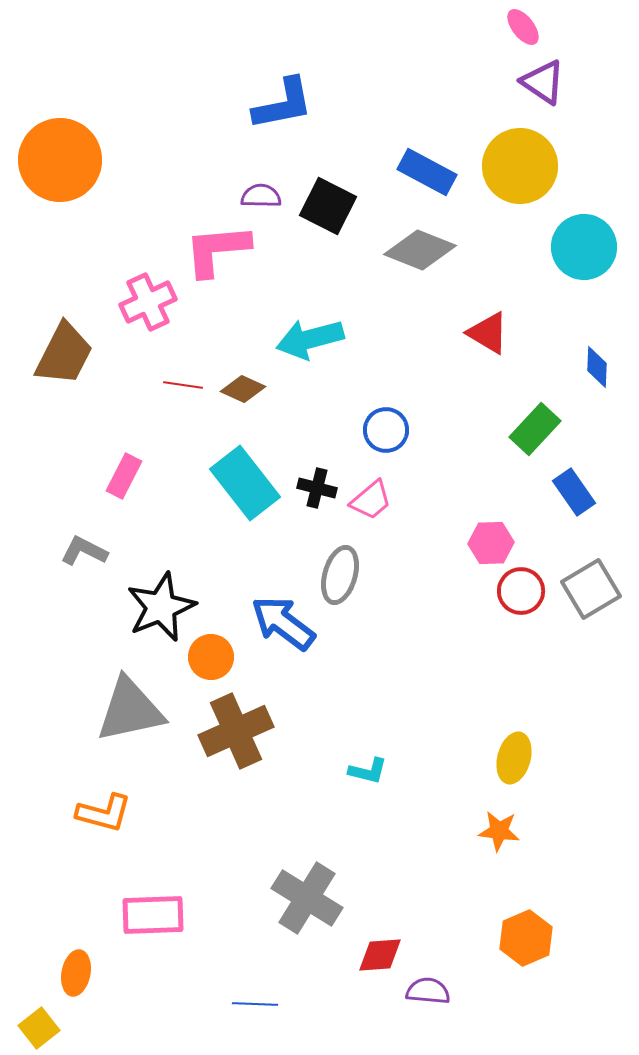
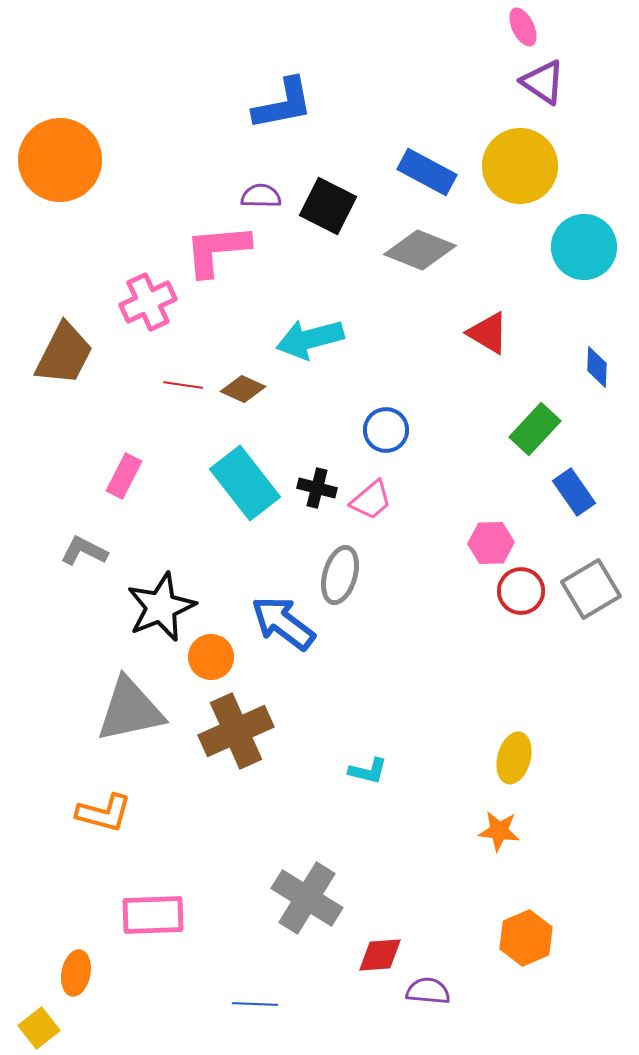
pink ellipse at (523, 27): rotated 12 degrees clockwise
